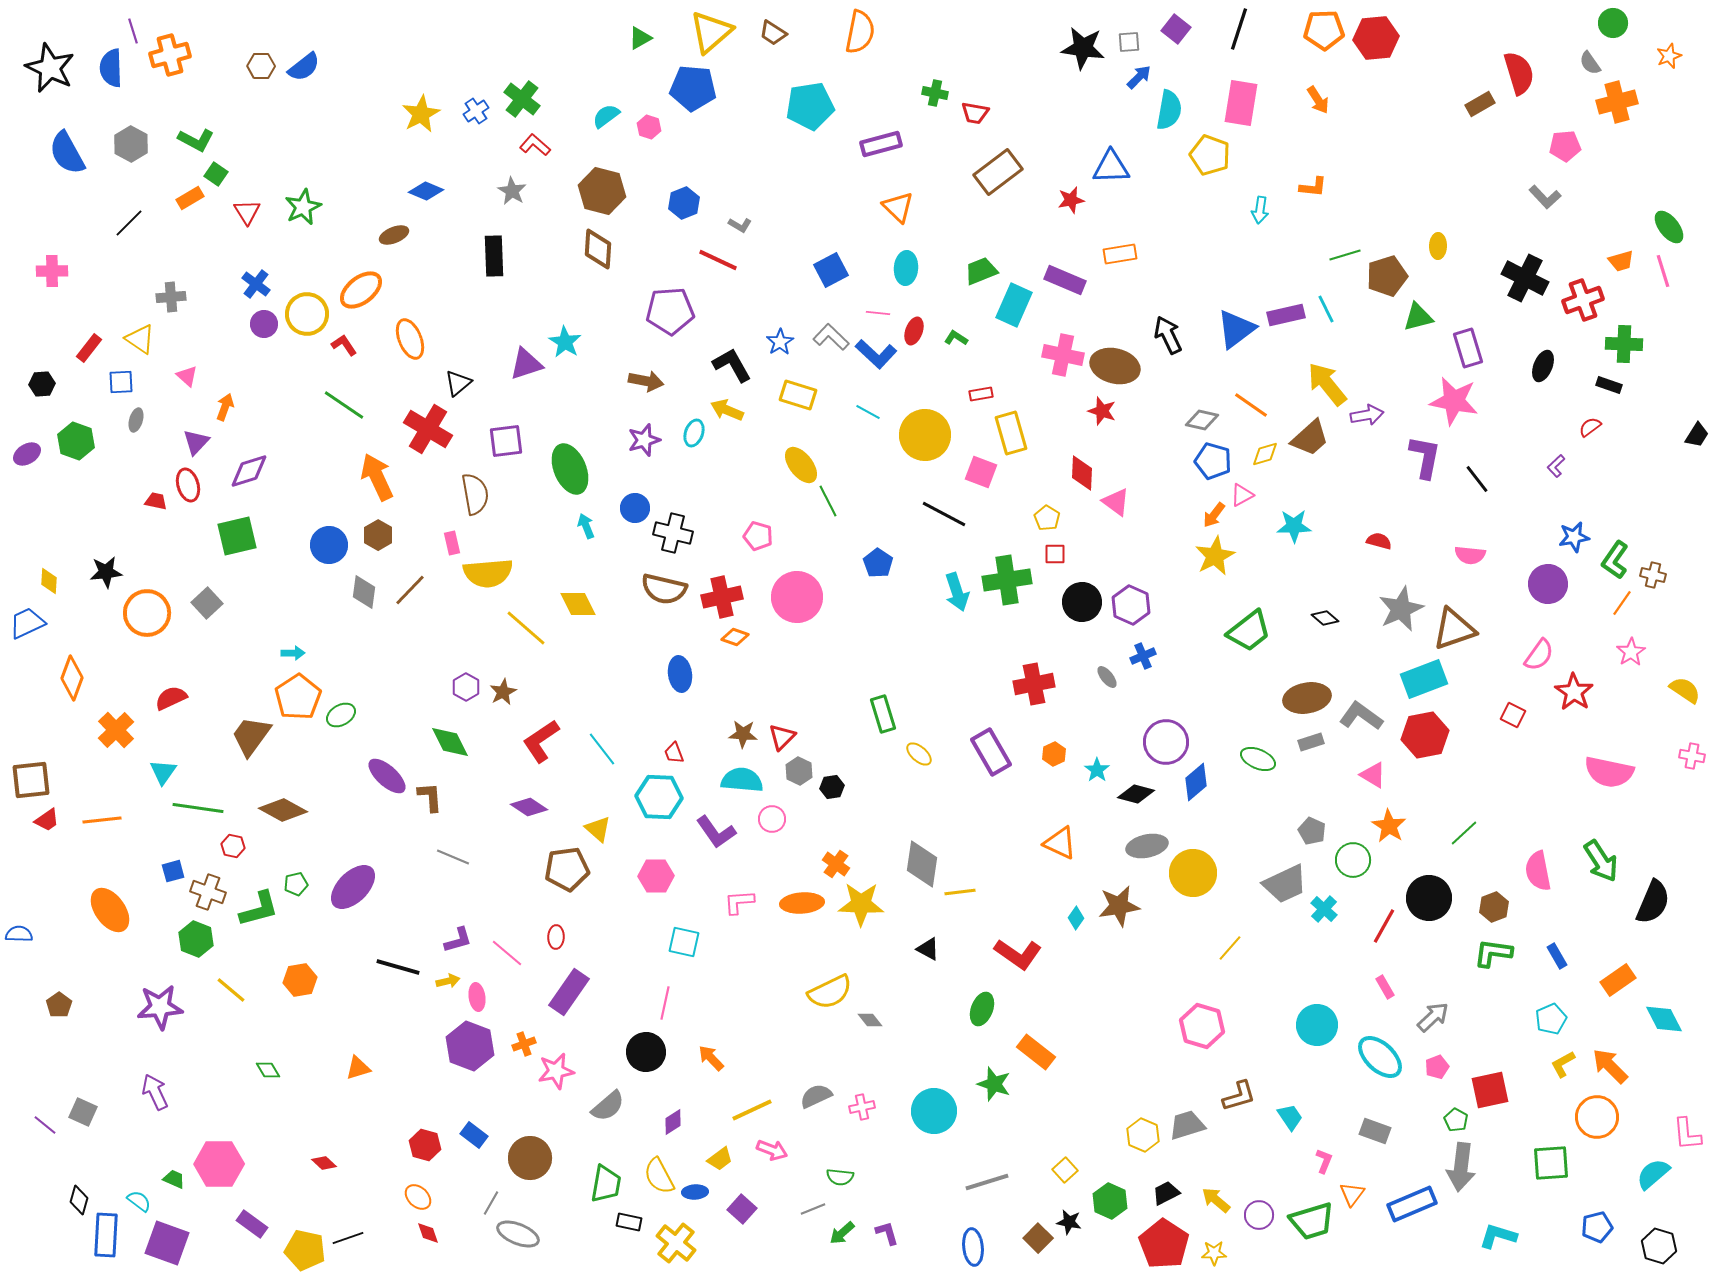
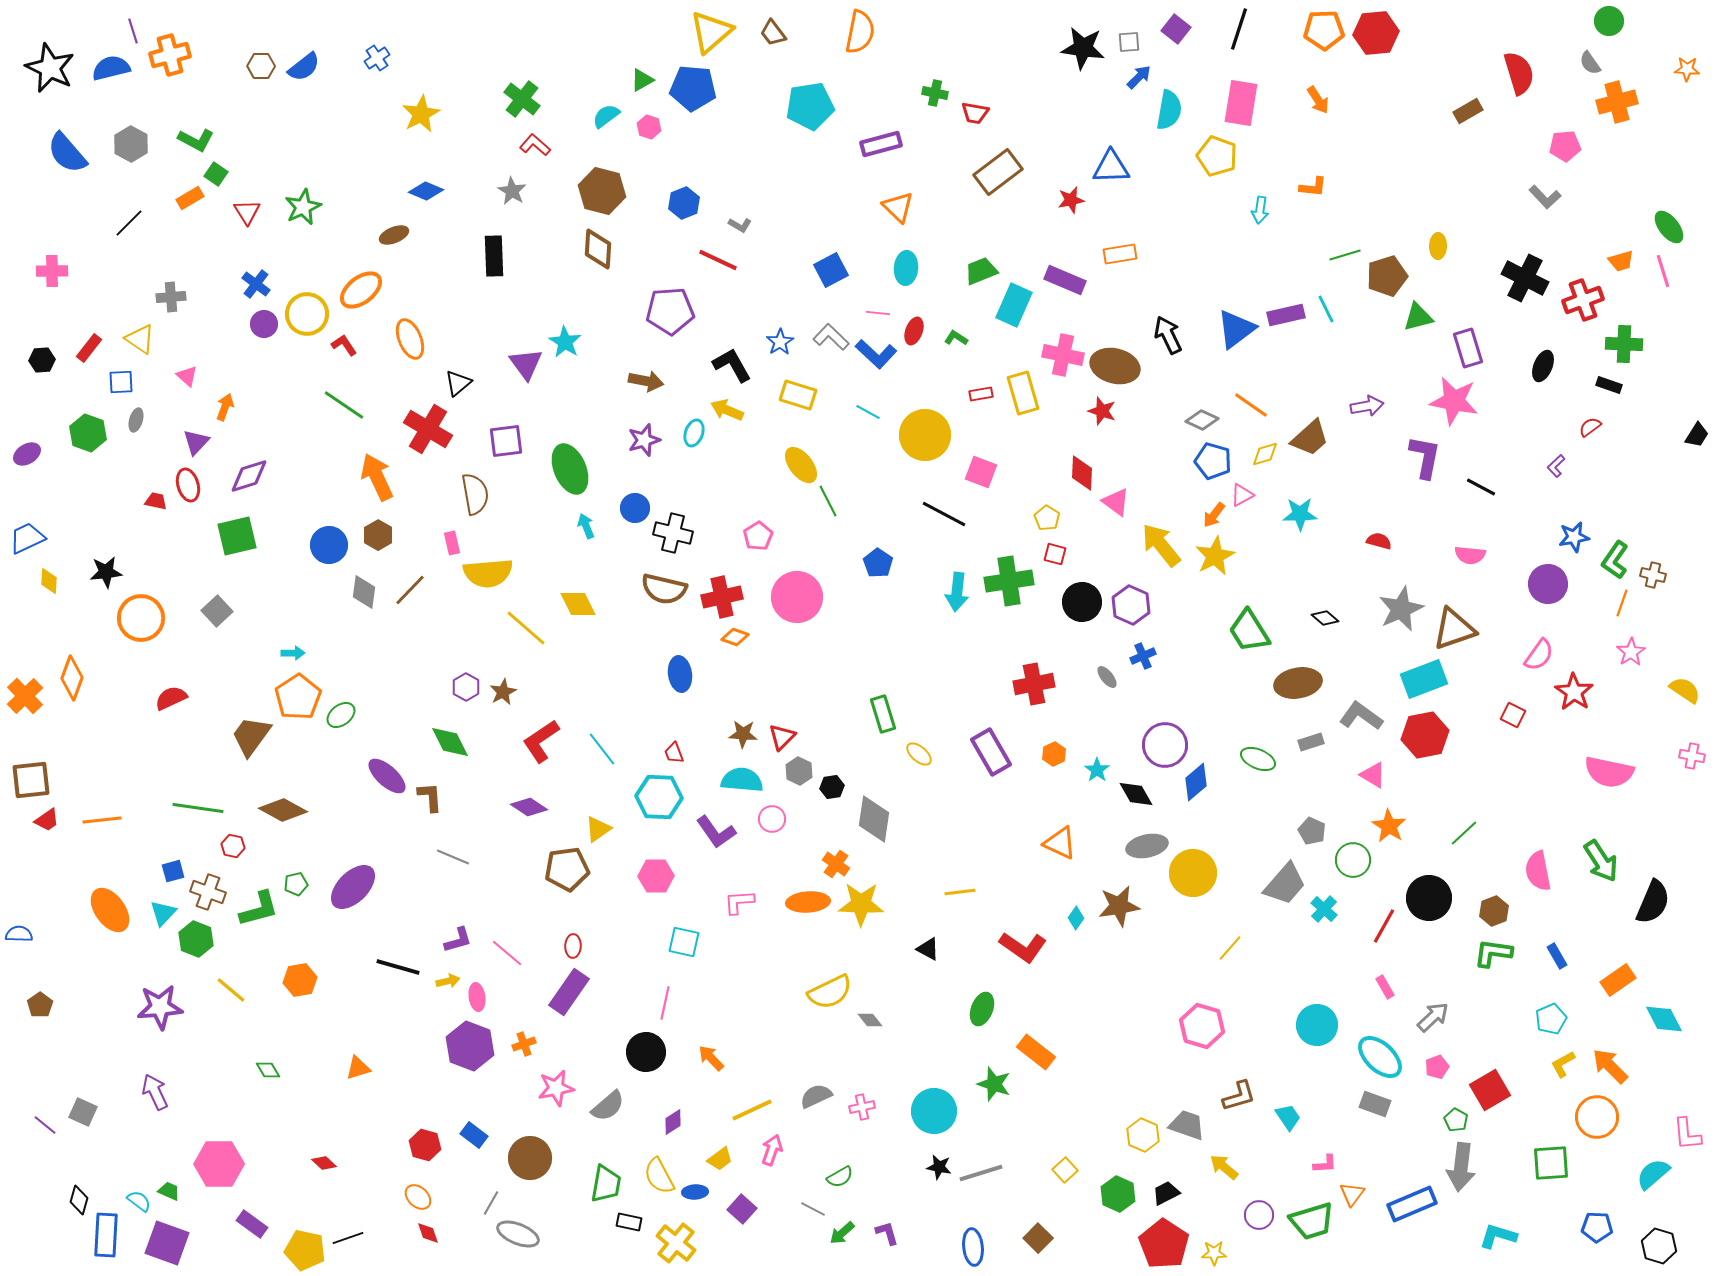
green circle at (1613, 23): moved 4 px left, 2 px up
brown trapezoid at (773, 33): rotated 20 degrees clockwise
green triangle at (640, 38): moved 2 px right, 42 px down
red hexagon at (1376, 38): moved 5 px up
orange star at (1669, 56): moved 18 px right, 13 px down; rotated 25 degrees clockwise
blue semicircle at (111, 68): rotated 78 degrees clockwise
brown rectangle at (1480, 104): moved 12 px left, 7 px down
blue cross at (476, 111): moved 99 px left, 53 px up
blue semicircle at (67, 153): rotated 12 degrees counterclockwise
yellow pentagon at (1210, 155): moved 7 px right, 1 px down
purple triangle at (526, 364): rotated 48 degrees counterclockwise
black hexagon at (42, 384): moved 24 px up
yellow arrow at (1327, 384): moved 166 px left, 161 px down
purple arrow at (1367, 415): moved 9 px up
gray diamond at (1202, 420): rotated 12 degrees clockwise
yellow rectangle at (1011, 433): moved 12 px right, 40 px up
green hexagon at (76, 441): moved 12 px right, 8 px up
purple diamond at (249, 471): moved 5 px down
black line at (1477, 479): moved 4 px right, 8 px down; rotated 24 degrees counterclockwise
cyan star at (1294, 526): moved 6 px right, 12 px up
pink pentagon at (758, 536): rotated 24 degrees clockwise
red square at (1055, 554): rotated 15 degrees clockwise
green cross at (1007, 580): moved 2 px right, 1 px down
cyan arrow at (957, 592): rotated 24 degrees clockwise
gray square at (207, 603): moved 10 px right, 8 px down
orange line at (1622, 603): rotated 16 degrees counterclockwise
orange circle at (147, 613): moved 6 px left, 5 px down
blue trapezoid at (27, 623): moved 85 px up
green trapezoid at (1249, 631): rotated 96 degrees clockwise
brown ellipse at (1307, 698): moved 9 px left, 15 px up
green ellipse at (341, 715): rotated 8 degrees counterclockwise
orange cross at (116, 730): moved 91 px left, 34 px up
purple circle at (1166, 742): moved 1 px left, 3 px down
cyan triangle at (163, 772): moved 141 px down; rotated 8 degrees clockwise
black diamond at (1136, 794): rotated 45 degrees clockwise
yellow triangle at (598, 829): rotated 44 degrees clockwise
gray diamond at (922, 864): moved 48 px left, 45 px up
gray trapezoid at (1285, 884): rotated 24 degrees counterclockwise
orange ellipse at (802, 903): moved 6 px right, 1 px up
brown hexagon at (1494, 907): moved 4 px down
red ellipse at (556, 937): moved 17 px right, 9 px down
red L-shape at (1018, 954): moved 5 px right, 7 px up
brown pentagon at (59, 1005): moved 19 px left
pink star at (556, 1071): moved 17 px down
red square at (1490, 1090): rotated 18 degrees counterclockwise
cyan trapezoid at (1290, 1117): moved 2 px left
gray trapezoid at (1187, 1125): rotated 36 degrees clockwise
gray rectangle at (1375, 1131): moved 27 px up
pink arrow at (772, 1150): rotated 92 degrees counterclockwise
pink L-shape at (1324, 1161): moved 1 px right, 3 px down; rotated 65 degrees clockwise
green semicircle at (840, 1177): rotated 36 degrees counterclockwise
green trapezoid at (174, 1179): moved 5 px left, 12 px down
gray line at (987, 1182): moved 6 px left, 9 px up
yellow arrow at (1216, 1200): moved 8 px right, 33 px up
green hexagon at (1110, 1201): moved 8 px right, 7 px up
gray line at (813, 1209): rotated 50 degrees clockwise
black star at (1069, 1222): moved 130 px left, 55 px up
blue pentagon at (1597, 1227): rotated 16 degrees clockwise
